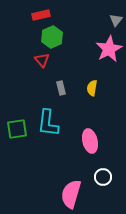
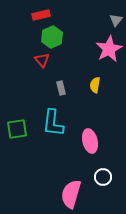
yellow semicircle: moved 3 px right, 3 px up
cyan L-shape: moved 5 px right
